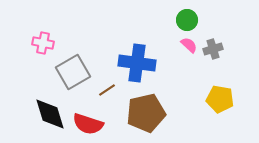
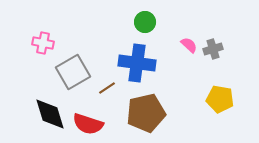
green circle: moved 42 px left, 2 px down
brown line: moved 2 px up
